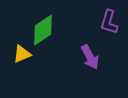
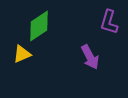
green diamond: moved 4 px left, 4 px up
